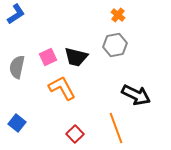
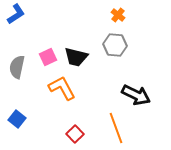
gray hexagon: rotated 15 degrees clockwise
blue square: moved 4 px up
